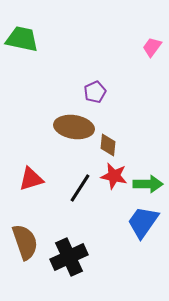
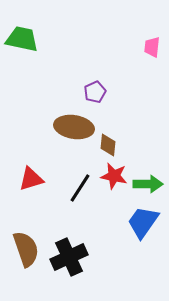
pink trapezoid: rotated 30 degrees counterclockwise
brown semicircle: moved 1 px right, 7 px down
